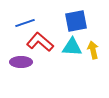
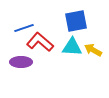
blue line: moved 1 px left, 5 px down
yellow arrow: rotated 48 degrees counterclockwise
